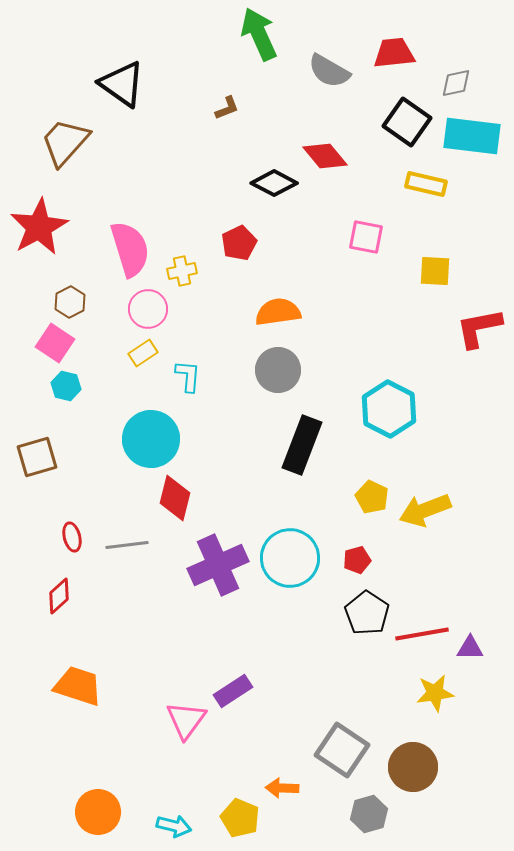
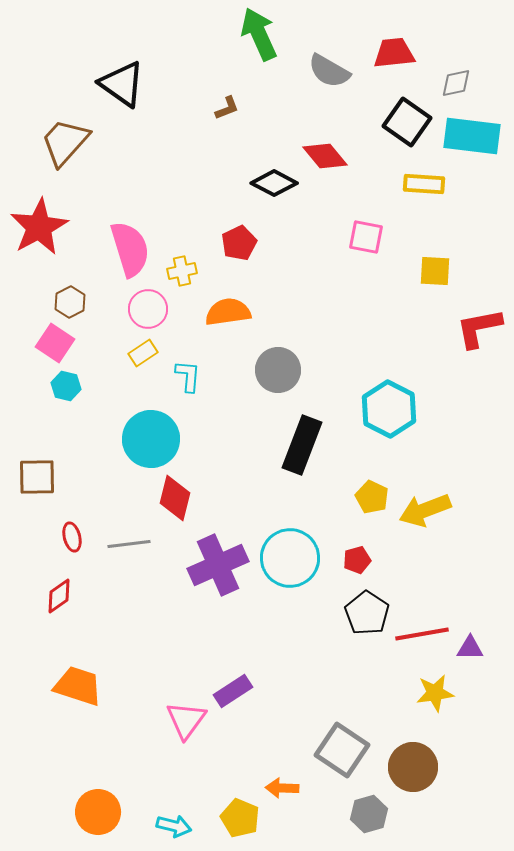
yellow rectangle at (426, 184): moved 2 px left; rotated 9 degrees counterclockwise
orange semicircle at (278, 312): moved 50 px left
brown square at (37, 457): moved 20 px down; rotated 15 degrees clockwise
gray line at (127, 545): moved 2 px right, 1 px up
red diamond at (59, 596): rotated 6 degrees clockwise
